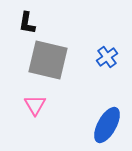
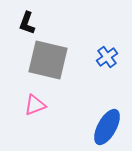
black L-shape: rotated 10 degrees clockwise
pink triangle: rotated 40 degrees clockwise
blue ellipse: moved 2 px down
